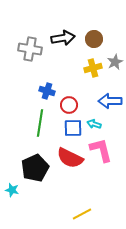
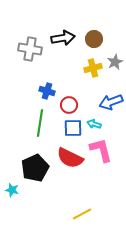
blue arrow: moved 1 px right, 1 px down; rotated 20 degrees counterclockwise
